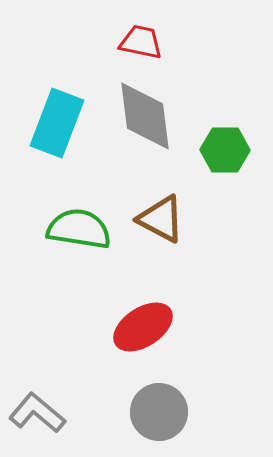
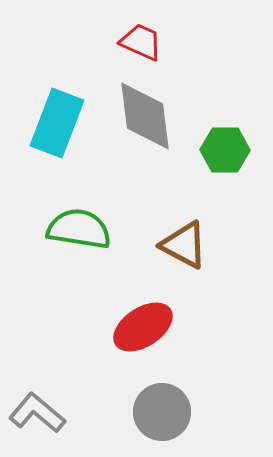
red trapezoid: rotated 12 degrees clockwise
brown triangle: moved 23 px right, 26 px down
gray circle: moved 3 px right
